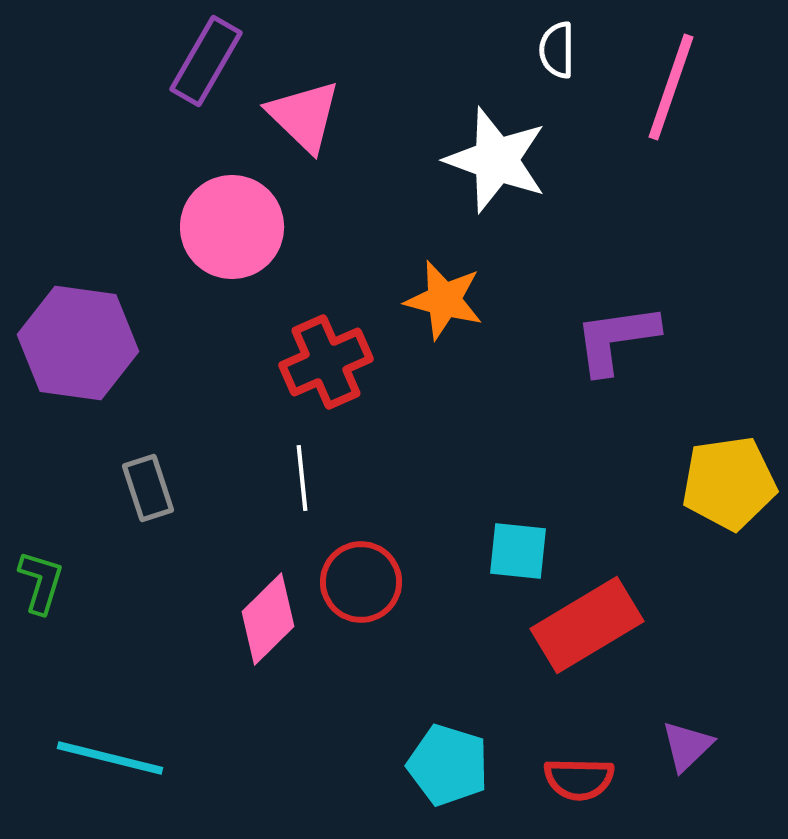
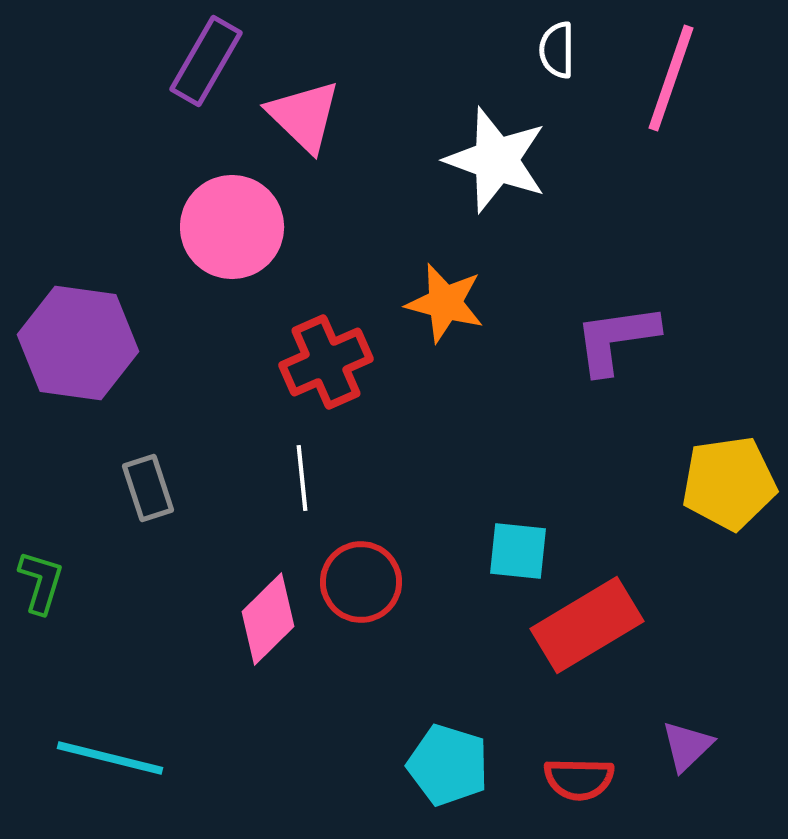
pink line: moved 9 px up
orange star: moved 1 px right, 3 px down
